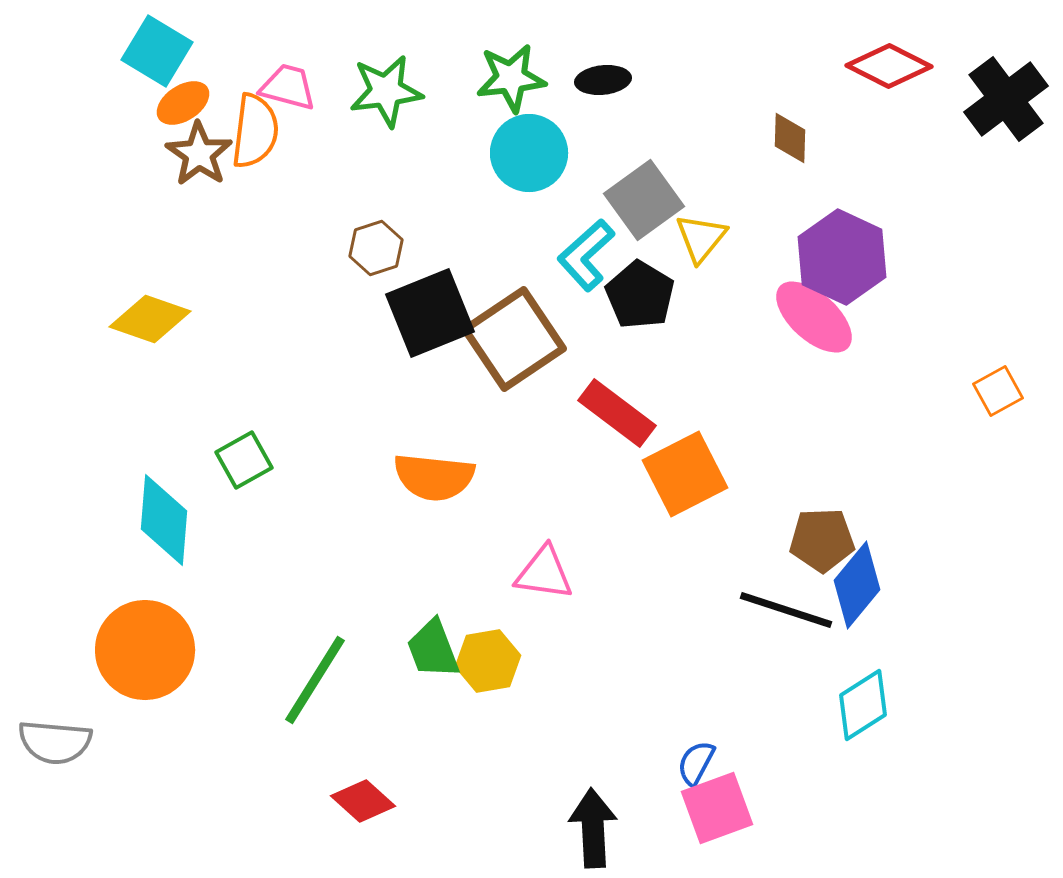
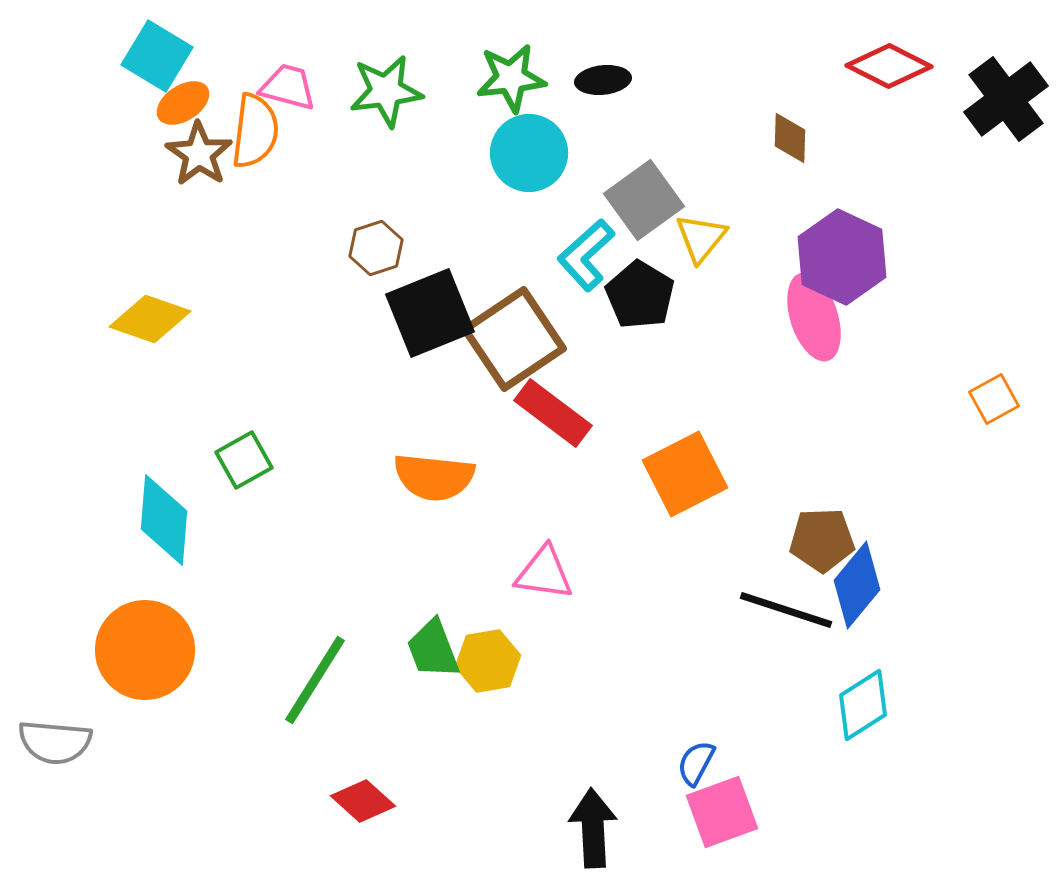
cyan square at (157, 51): moved 5 px down
pink ellipse at (814, 317): rotated 30 degrees clockwise
orange square at (998, 391): moved 4 px left, 8 px down
red rectangle at (617, 413): moved 64 px left
pink square at (717, 808): moved 5 px right, 4 px down
